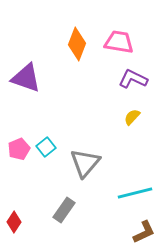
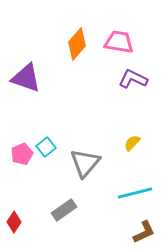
orange diamond: rotated 20 degrees clockwise
yellow semicircle: moved 26 px down
pink pentagon: moved 3 px right, 5 px down
gray rectangle: rotated 20 degrees clockwise
